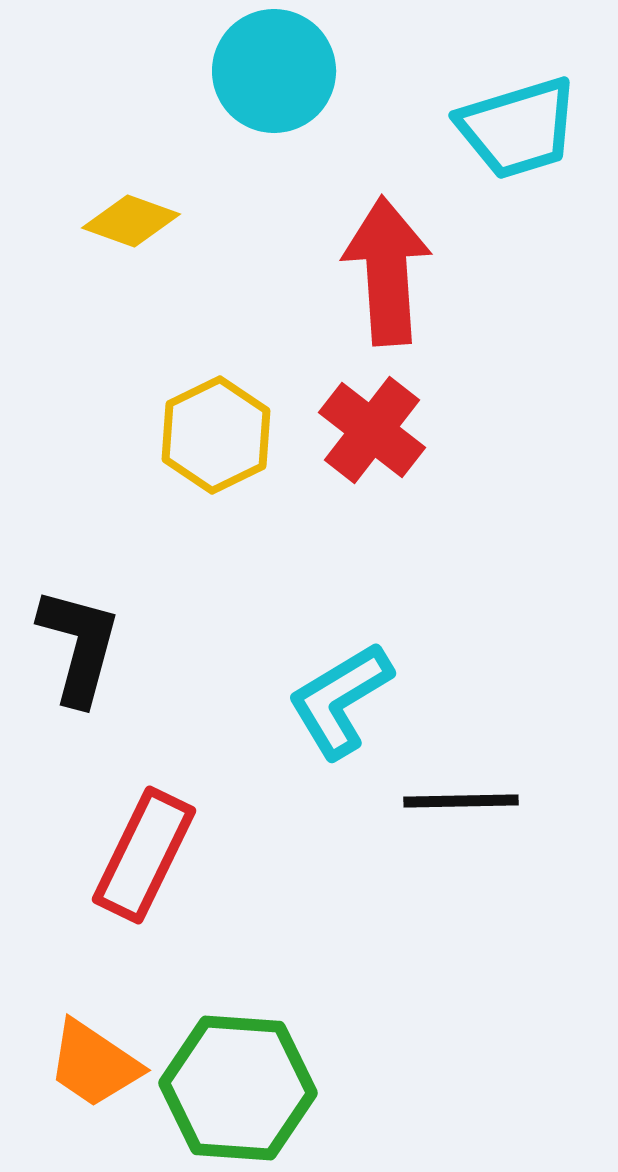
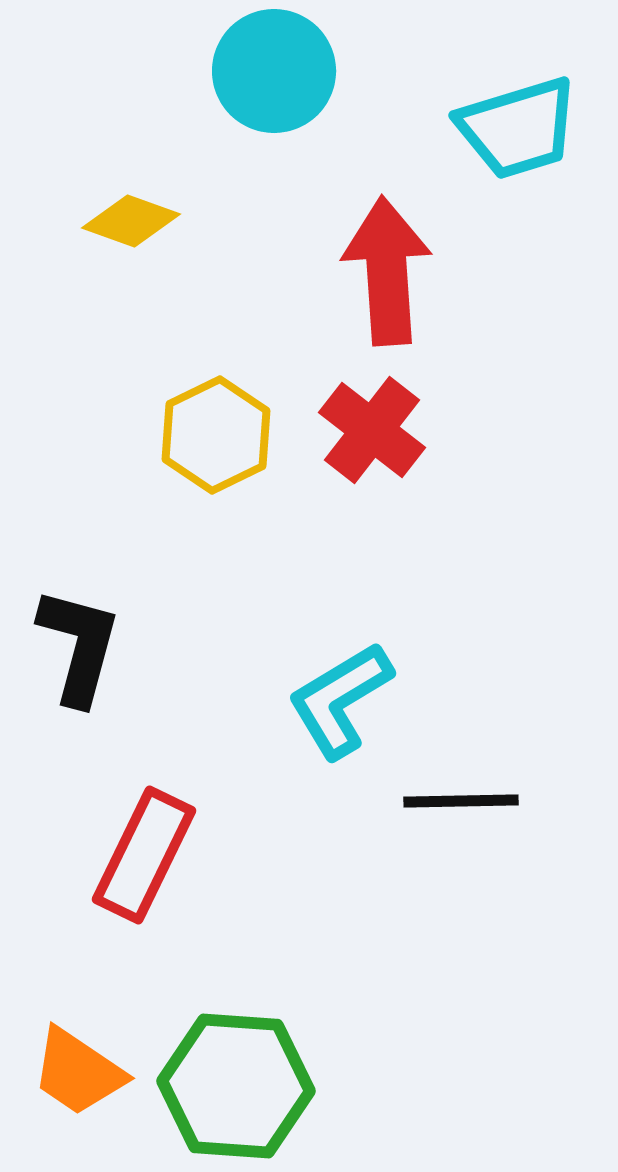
orange trapezoid: moved 16 px left, 8 px down
green hexagon: moved 2 px left, 2 px up
